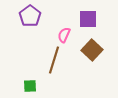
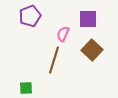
purple pentagon: rotated 15 degrees clockwise
pink semicircle: moved 1 px left, 1 px up
green square: moved 4 px left, 2 px down
